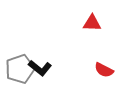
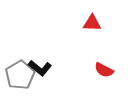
gray pentagon: moved 6 px down; rotated 12 degrees counterclockwise
